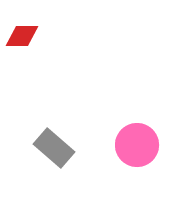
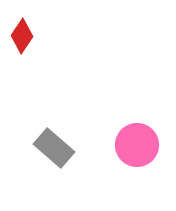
red diamond: rotated 56 degrees counterclockwise
